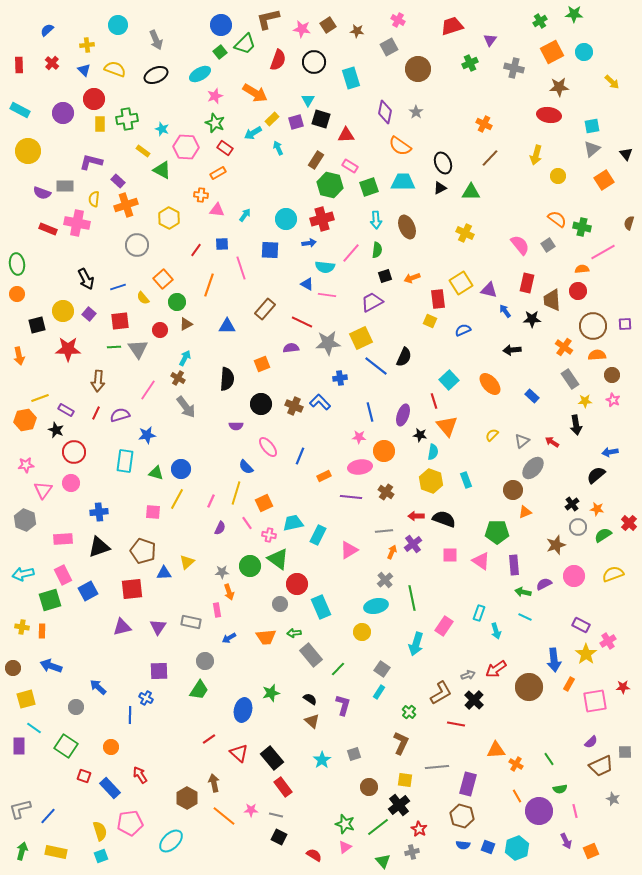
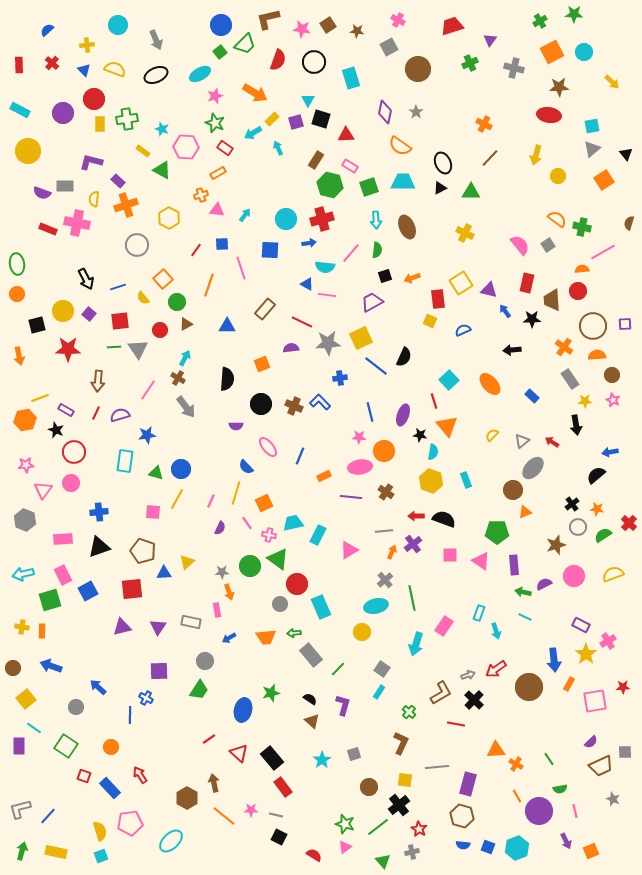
orange cross at (201, 195): rotated 24 degrees counterclockwise
yellow square at (26, 699): rotated 24 degrees counterclockwise
